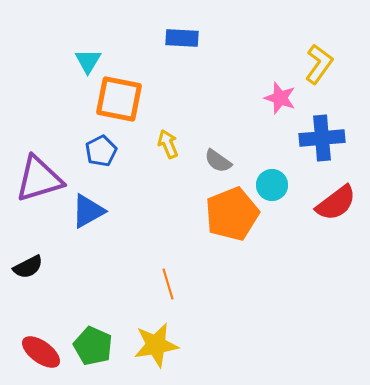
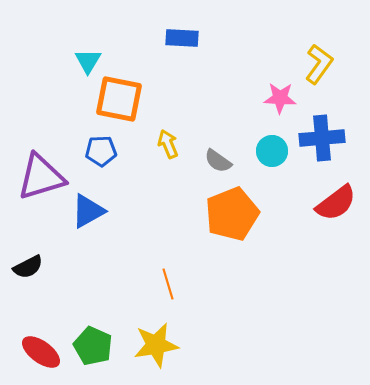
pink star: rotated 16 degrees counterclockwise
blue pentagon: rotated 24 degrees clockwise
purple triangle: moved 2 px right, 2 px up
cyan circle: moved 34 px up
